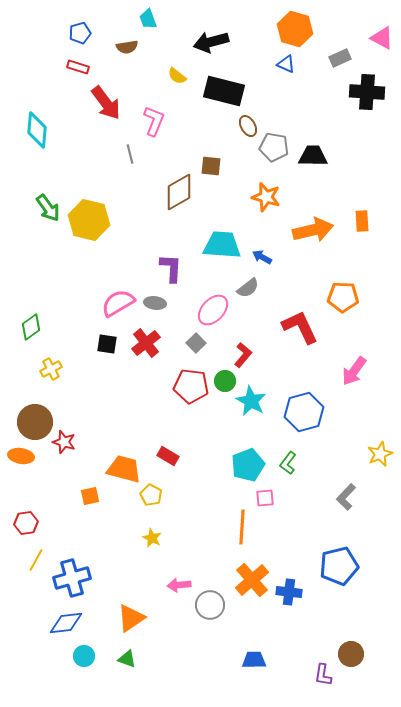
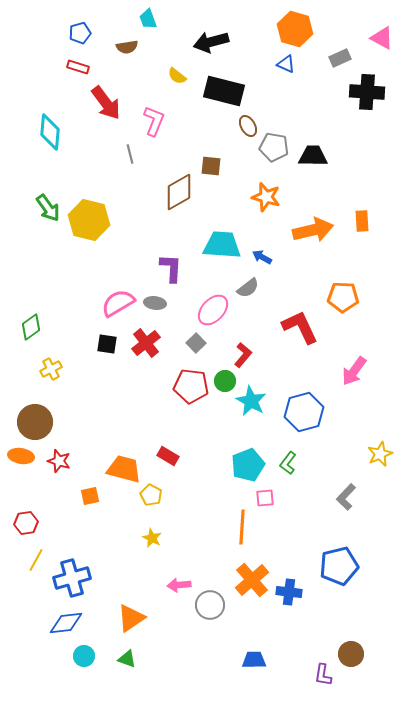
cyan diamond at (37, 130): moved 13 px right, 2 px down
red star at (64, 442): moved 5 px left, 19 px down
